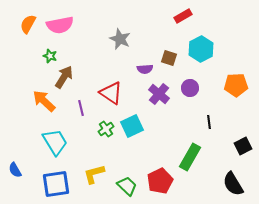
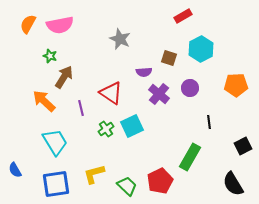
purple semicircle: moved 1 px left, 3 px down
